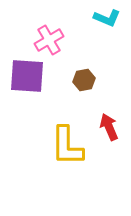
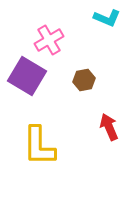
purple square: rotated 27 degrees clockwise
yellow L-shape: moved 28 px left
